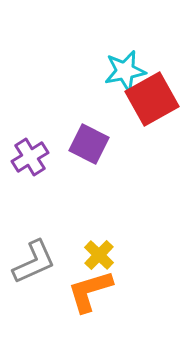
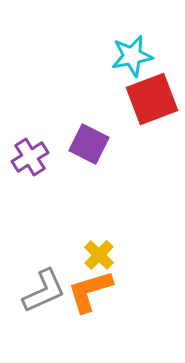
cyan star: moved 7 px right, 15 px up
red square: rotated 8 degrees clockwise
gray L-shape: moved 10 px right, 29 px down
